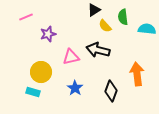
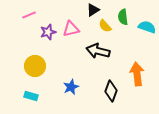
black triangle: moved 1 px left
pink line: moved 3 px right, 2 px up
cyan semicircle: moved 2 px up; rotated 12 degrees clockwise
purple star: moved 2 px up
black arrow: moved 1 px down
pink triangle: moved 28 px up
yellow circle: moved 6 px left, 6 px up
blue star: moved 4 px left, 1 px up; rotated 14 degrees clockwise
cyan rectangle: moved 2 px left, 4 px down
